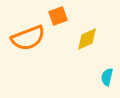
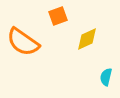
orange semicircle: moved 5 px left, 4 px down; rotated 56 degrees clockwise
cyan semicircle: moved 1 px left
